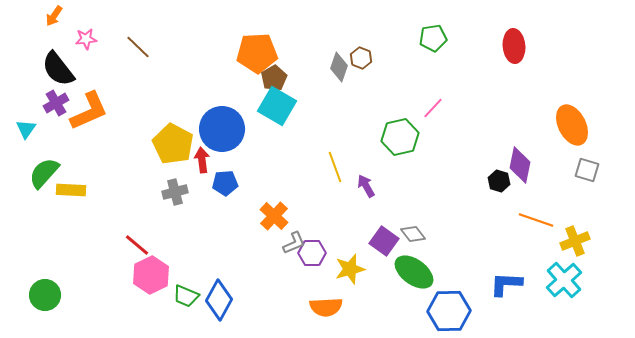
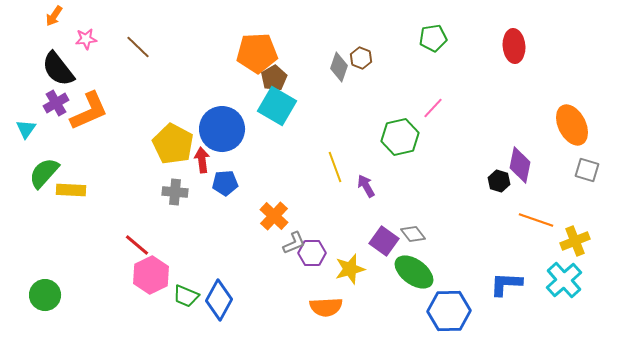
gray cross at (175, 192): rotated 20 degrees clockwise
